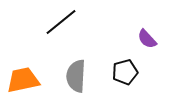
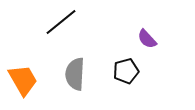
black pentagon: moved 1 px right, 1 px up
gray semicircle: moved 1 px left, 2 px up
orange trapezoid: rotated 72 degrees clockwise
